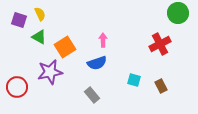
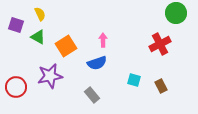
green circle: moved 2 px left
purple square: moved 3 px left, 5 px down
green triangle: moved 1 px left
orange square: moved 1 px right, 1 px up
purple star: moved 4 px down
red circle: moved 1 px left
